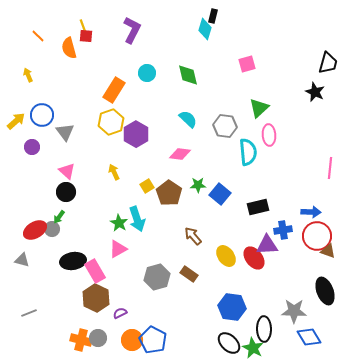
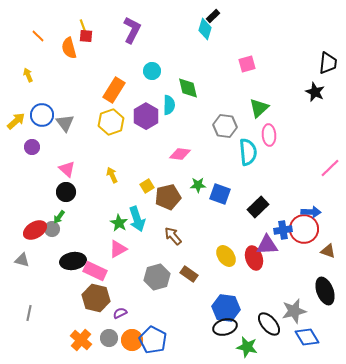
black rectangle at (213, 16): rotated 32 degrees clockwise
black trapezoid at (328, 63): rotated 10 degrees counterclockwise
cyan circle at (147, 73): moved 5 px right, 2 px up
green diamond at (188, 75): moved 13 px down
cyan semicircle at (188, 119): moved 19 px left, 14 px up; rotated 48 degrees clockwise
gray triangle at (65, 132): moved 9 px up
purple hexagon at (136, 134): moved 10 px right, 18 px up
pink line at (330, 168): rotated 40 degrees clockwise
pink triangle at (67, 171): moved 2 px up
yellow arrow at (114, 172): moved 2 px left, 3 px down
brown pentagon at (169, 193): moved 1 px left, 4 px down; rotated 25 degrees clockwise
blue square at (220, 194): rotated 20 degrees counterclockwise
black rectangle at (258, 207): rotated 30 degrees counterclockwise
brown arrow at (193, 236): moved 20 px left
red circle at (317, 236): moved 13 px left, 7 px up
red ellipse at (254, 258): rotated 20 degrees clockwise
pink rectangle at (95, 271): rotated 35 degrees counterclockwise
brown hexagon at (96, 298): rotated 12 degrees counterclockwise
blue hexagon at (232, 307): moved 6 px left, 1 px down
gray star at (294, 311): rotated 15 degrees counterclockwise
gray line at (29, 313): rotated 56 degrees counterclockwise
black ellipse at (264, 329): moved 5 px right, 5 px up; rotated 40 degrees counterclockwise
blue diamond at (309, 337): moved 2 px left
gray circle at (98, 338): moved 11 px right
orange cross at (81, 340): rotated 25 degrees clockwise
black ellipse at (229, 343): moved 4 px left, 16 px up; rotated 60 degrees counterclockwise
green star at (253, 348): moved 6 px left, 1 px up; rotated 15 degrees counterclockwise
